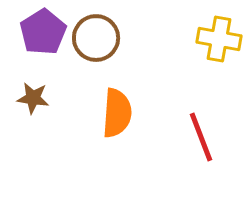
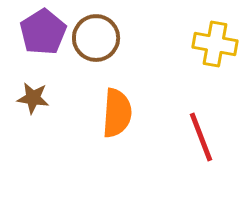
yellow cross: moved 4 px left, 5 px down
